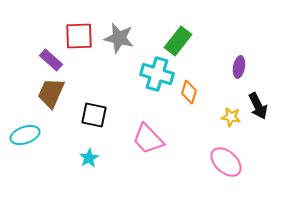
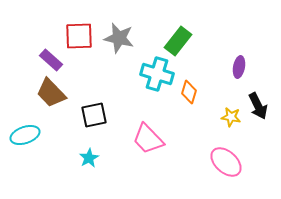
brown trapezoid: rotated 68 degrees counterclockwise
black square: rotated 24 degrees counterclockwise
